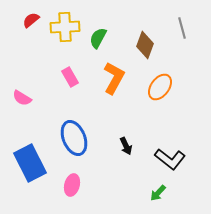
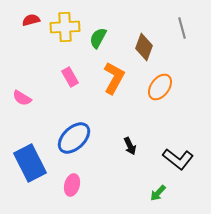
red semicircle: rotated 24 degrees clockwise
brown diamond: moved 1 px left, 2 px down
blue ellipse: rotated 68 degrees clockwise
black arrow: moved 4 px right
black L-shape: moved 8 px right
